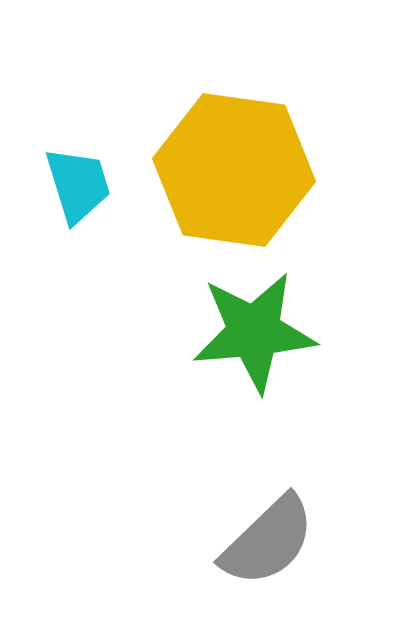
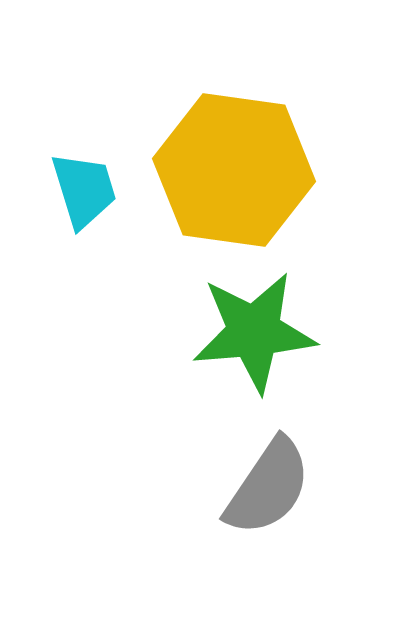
cyan trapezoid: moved 6 px right, 5 px down
gray semicircle: moved 54 px up; rotated 12 degrees counterclockwise
